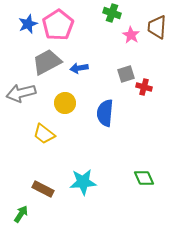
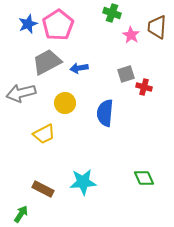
yellow trapezoid: rotated 65 degrees counterclockwise
